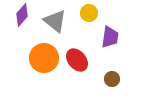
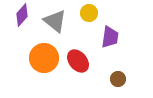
red ellipse: moved 1 px right, 1 px down
brown circle: moved 6 px right
